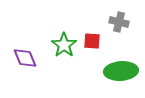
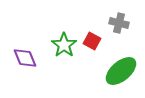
gray cross: moved 1 px down
red square: rotated 24 degrees clockwise
green ellipse: rotated 36 degrees counterclockwise
